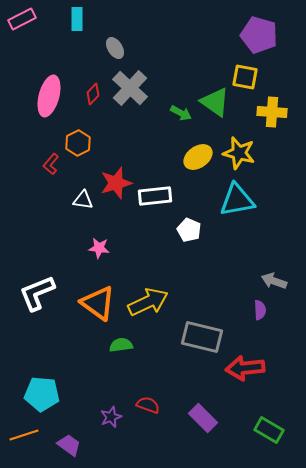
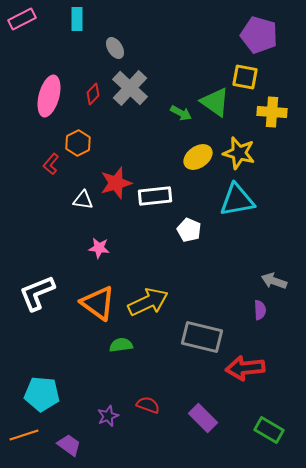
purple star: moved 3 px left, 1 px up
